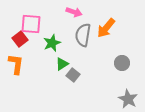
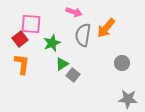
orange L-shape: moved 6 px right
gray star: rotated 24 degrees counterclockwise
